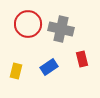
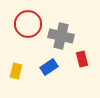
gray cross: moved 7 px down
